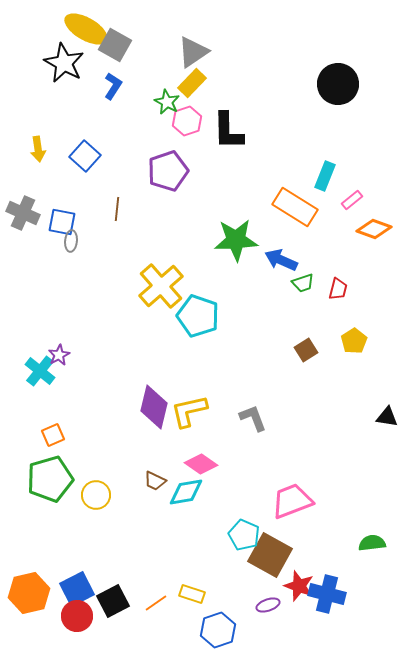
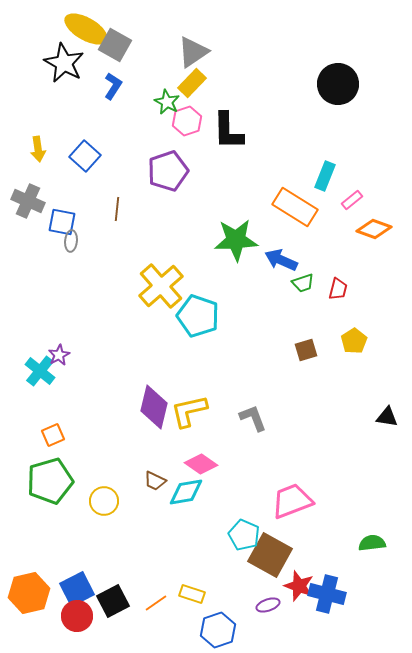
gray cross at (23, 213): moved 5 px right, 12 px up
brown square at (306, 350): rotated 15 degrees clockwise
green pentagon at (50, 479): moved 2 px down
yellow circle at (96, 495): moved 8 px right, 6 px down
